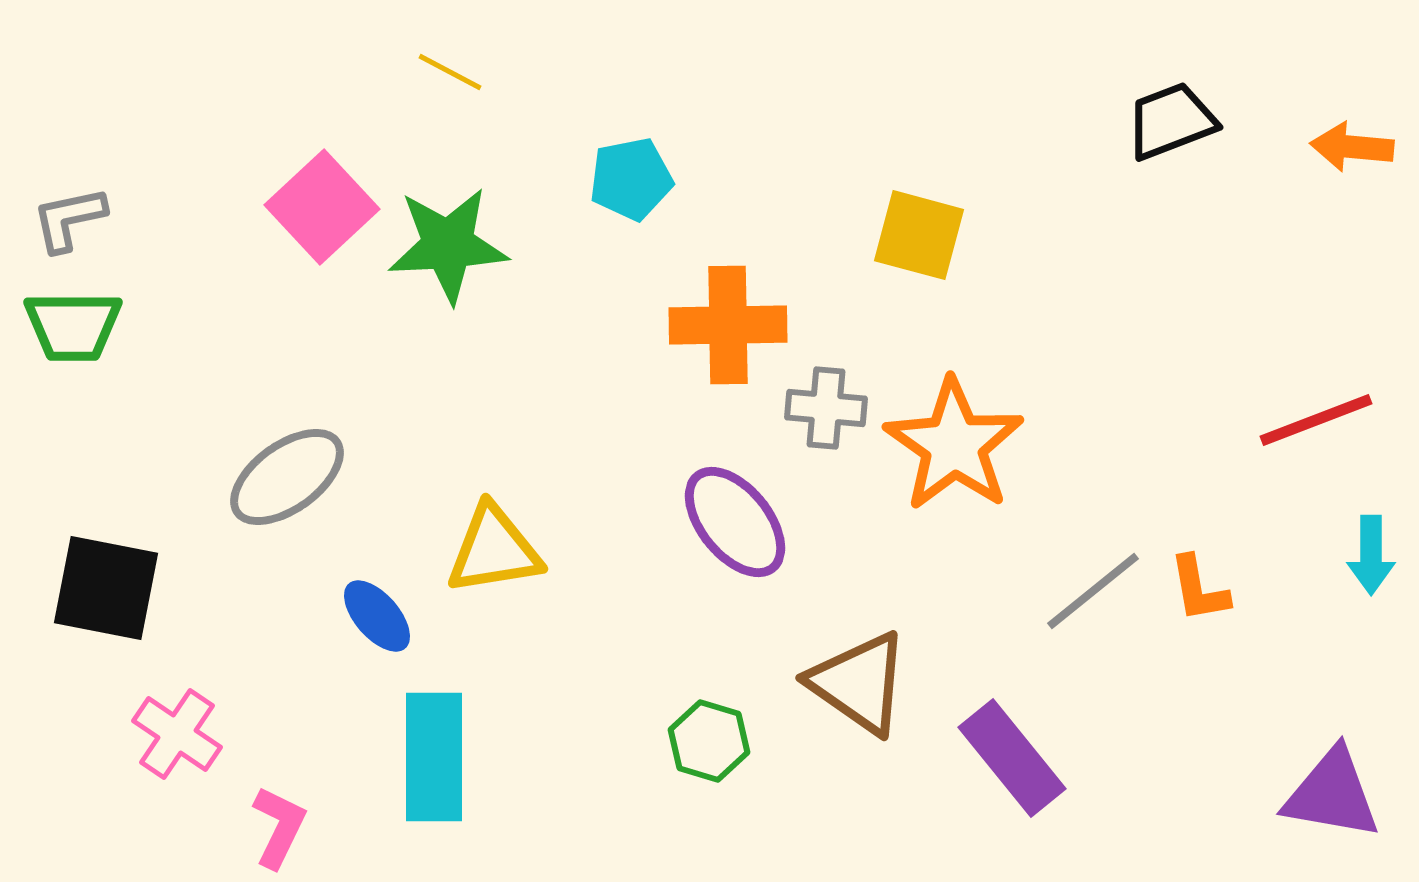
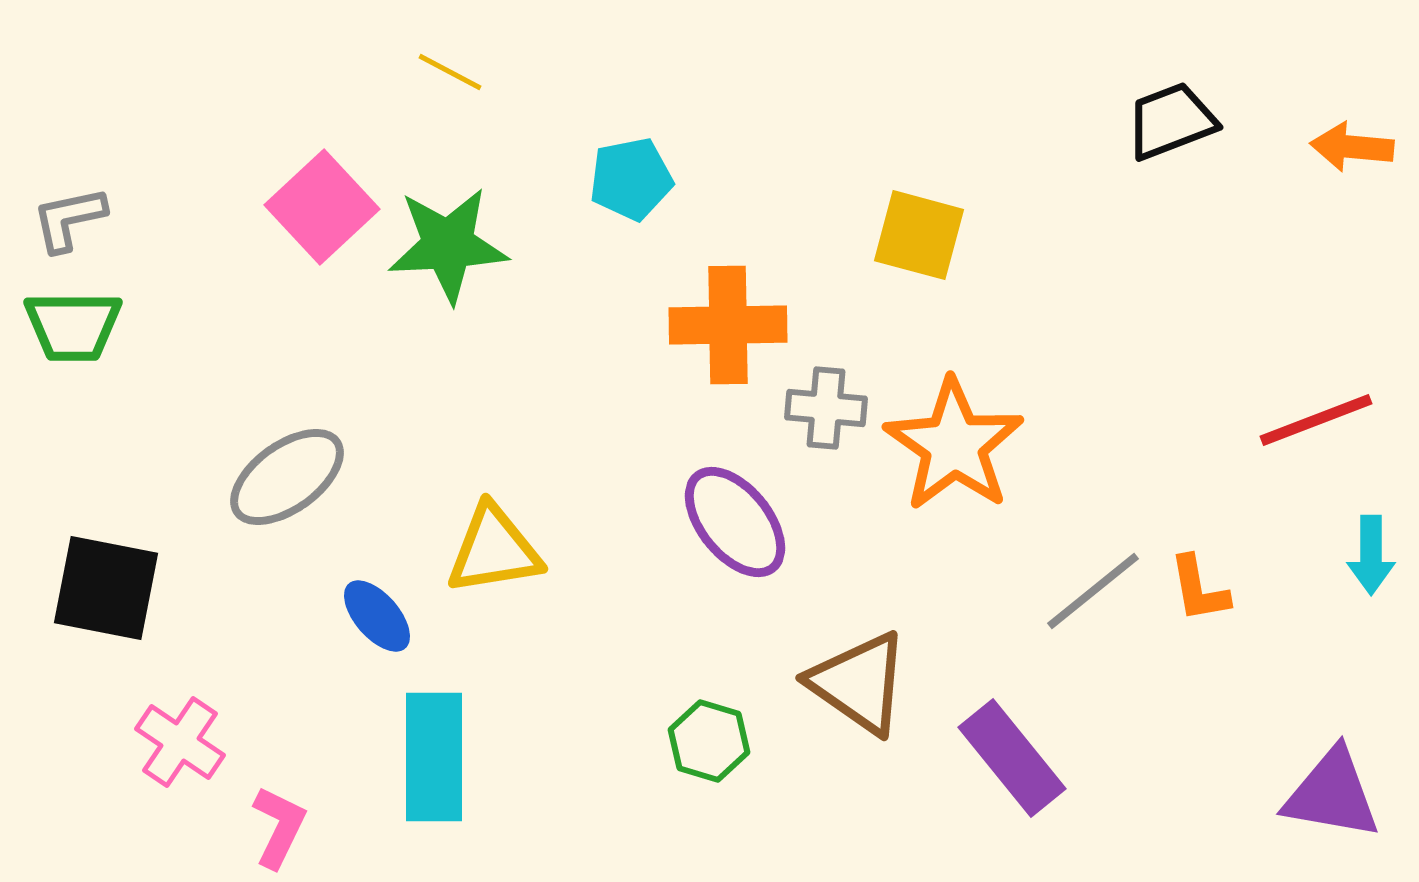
pink cross: moved 3 px right, 8 px down
